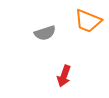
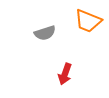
red arrow: moved 1 px right, 2 px up
